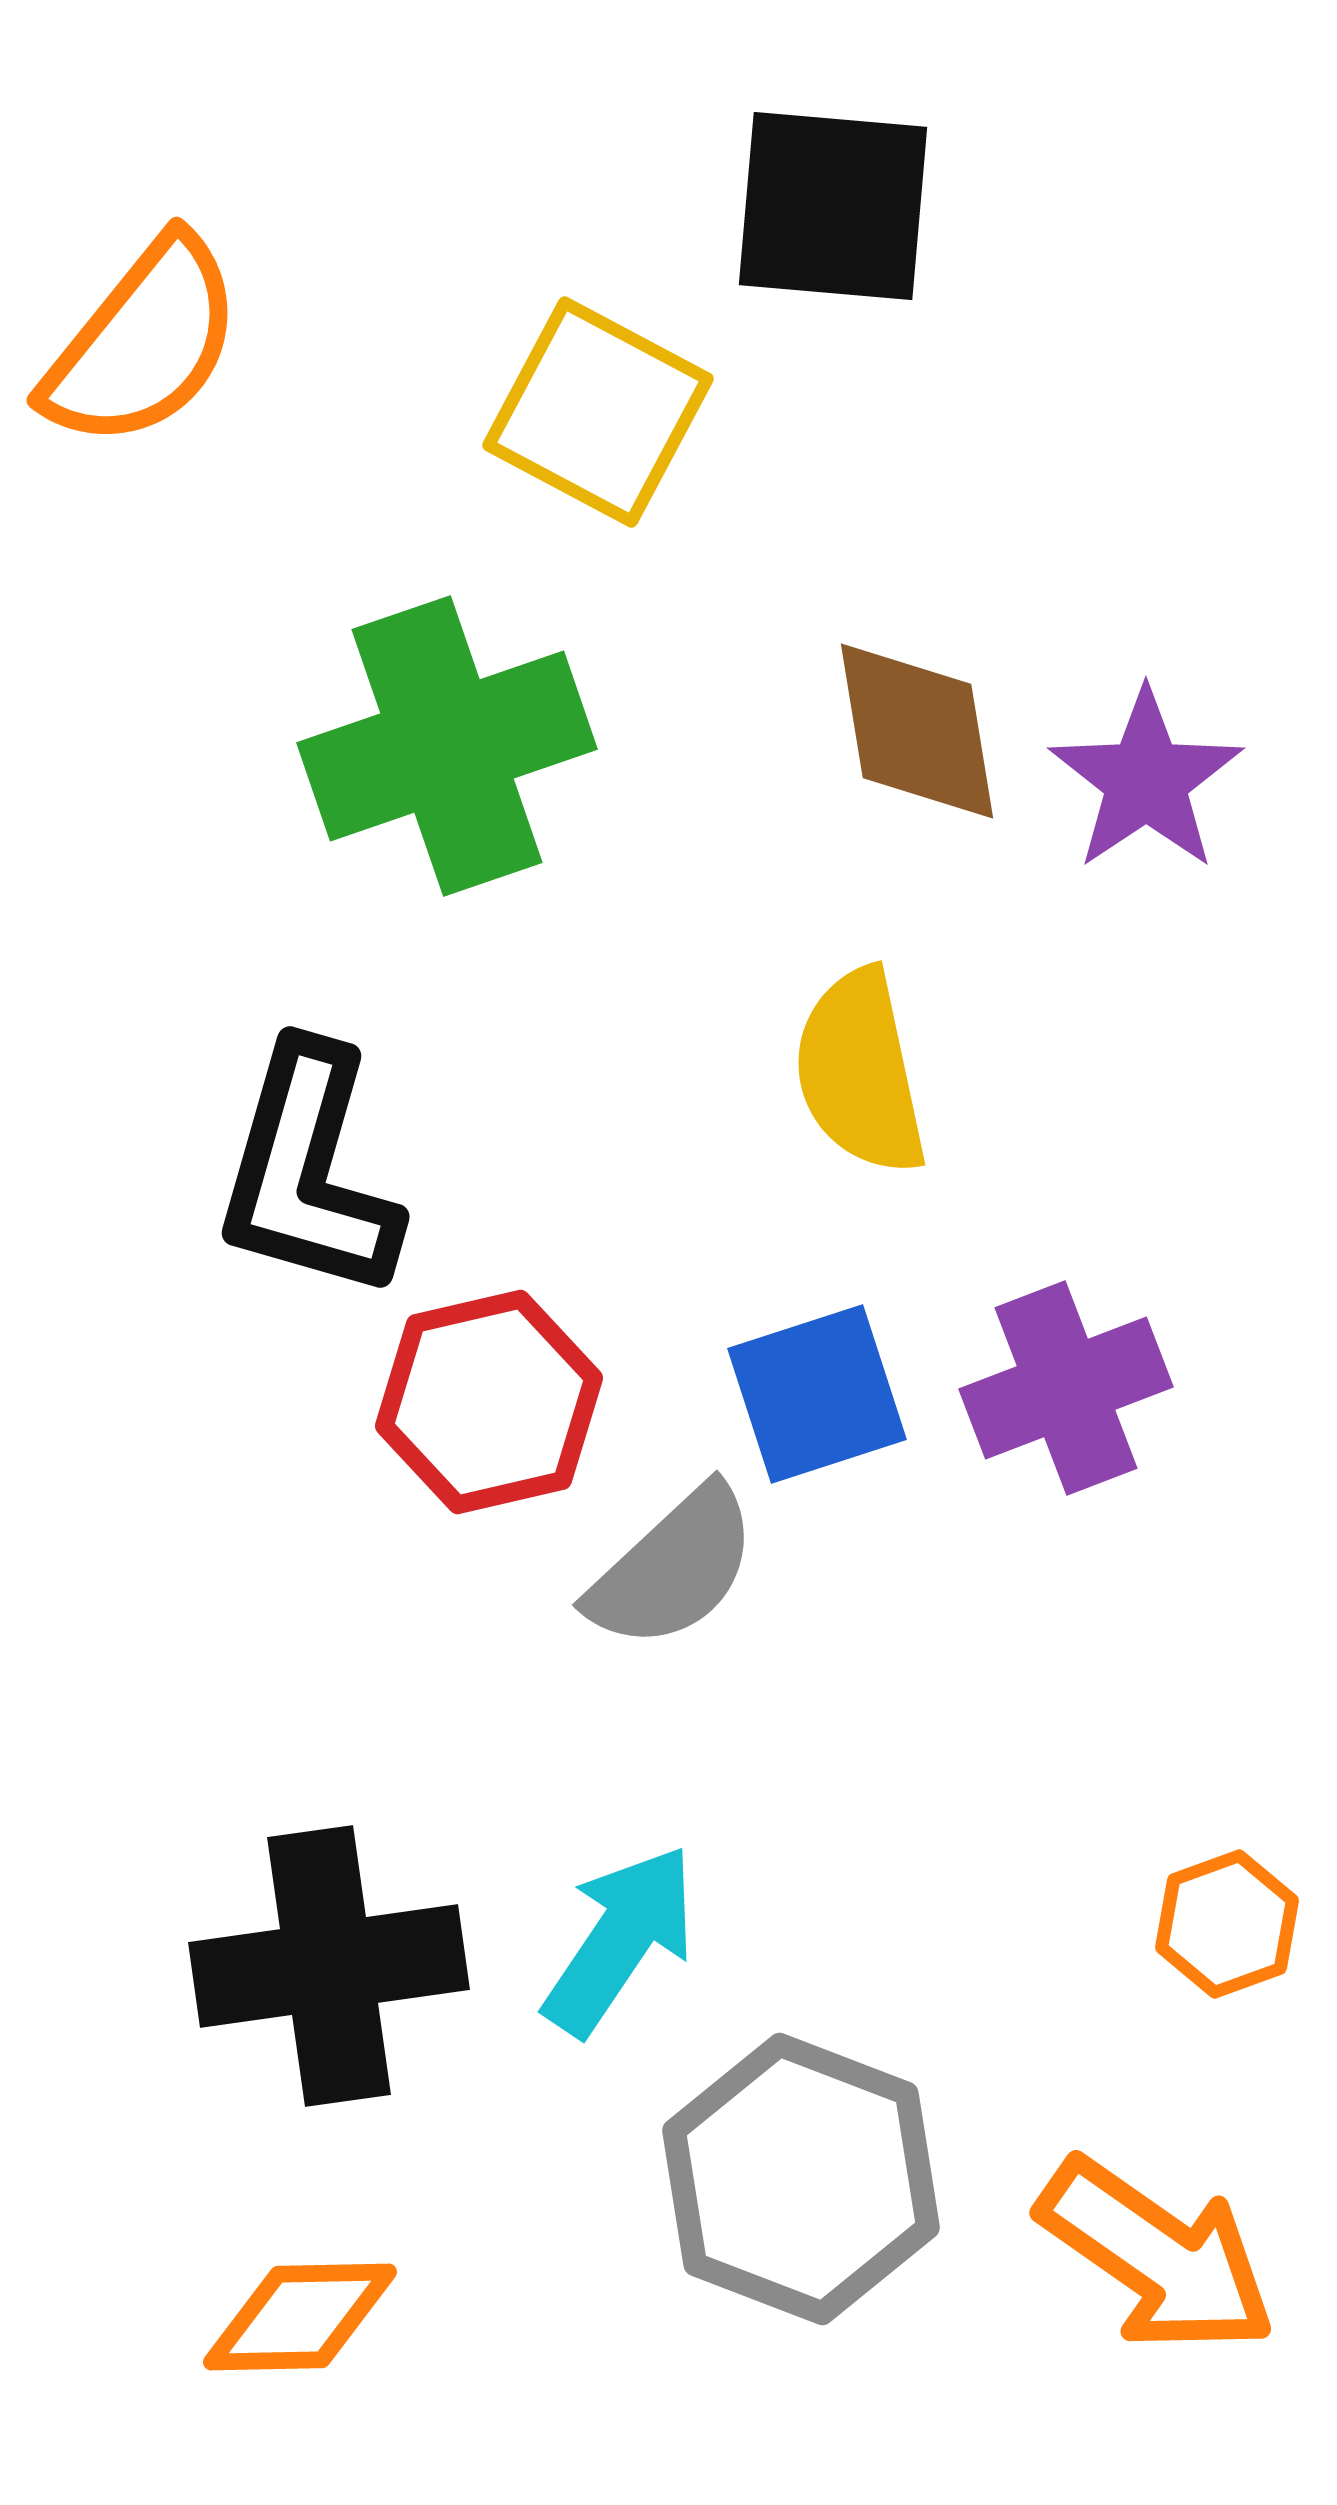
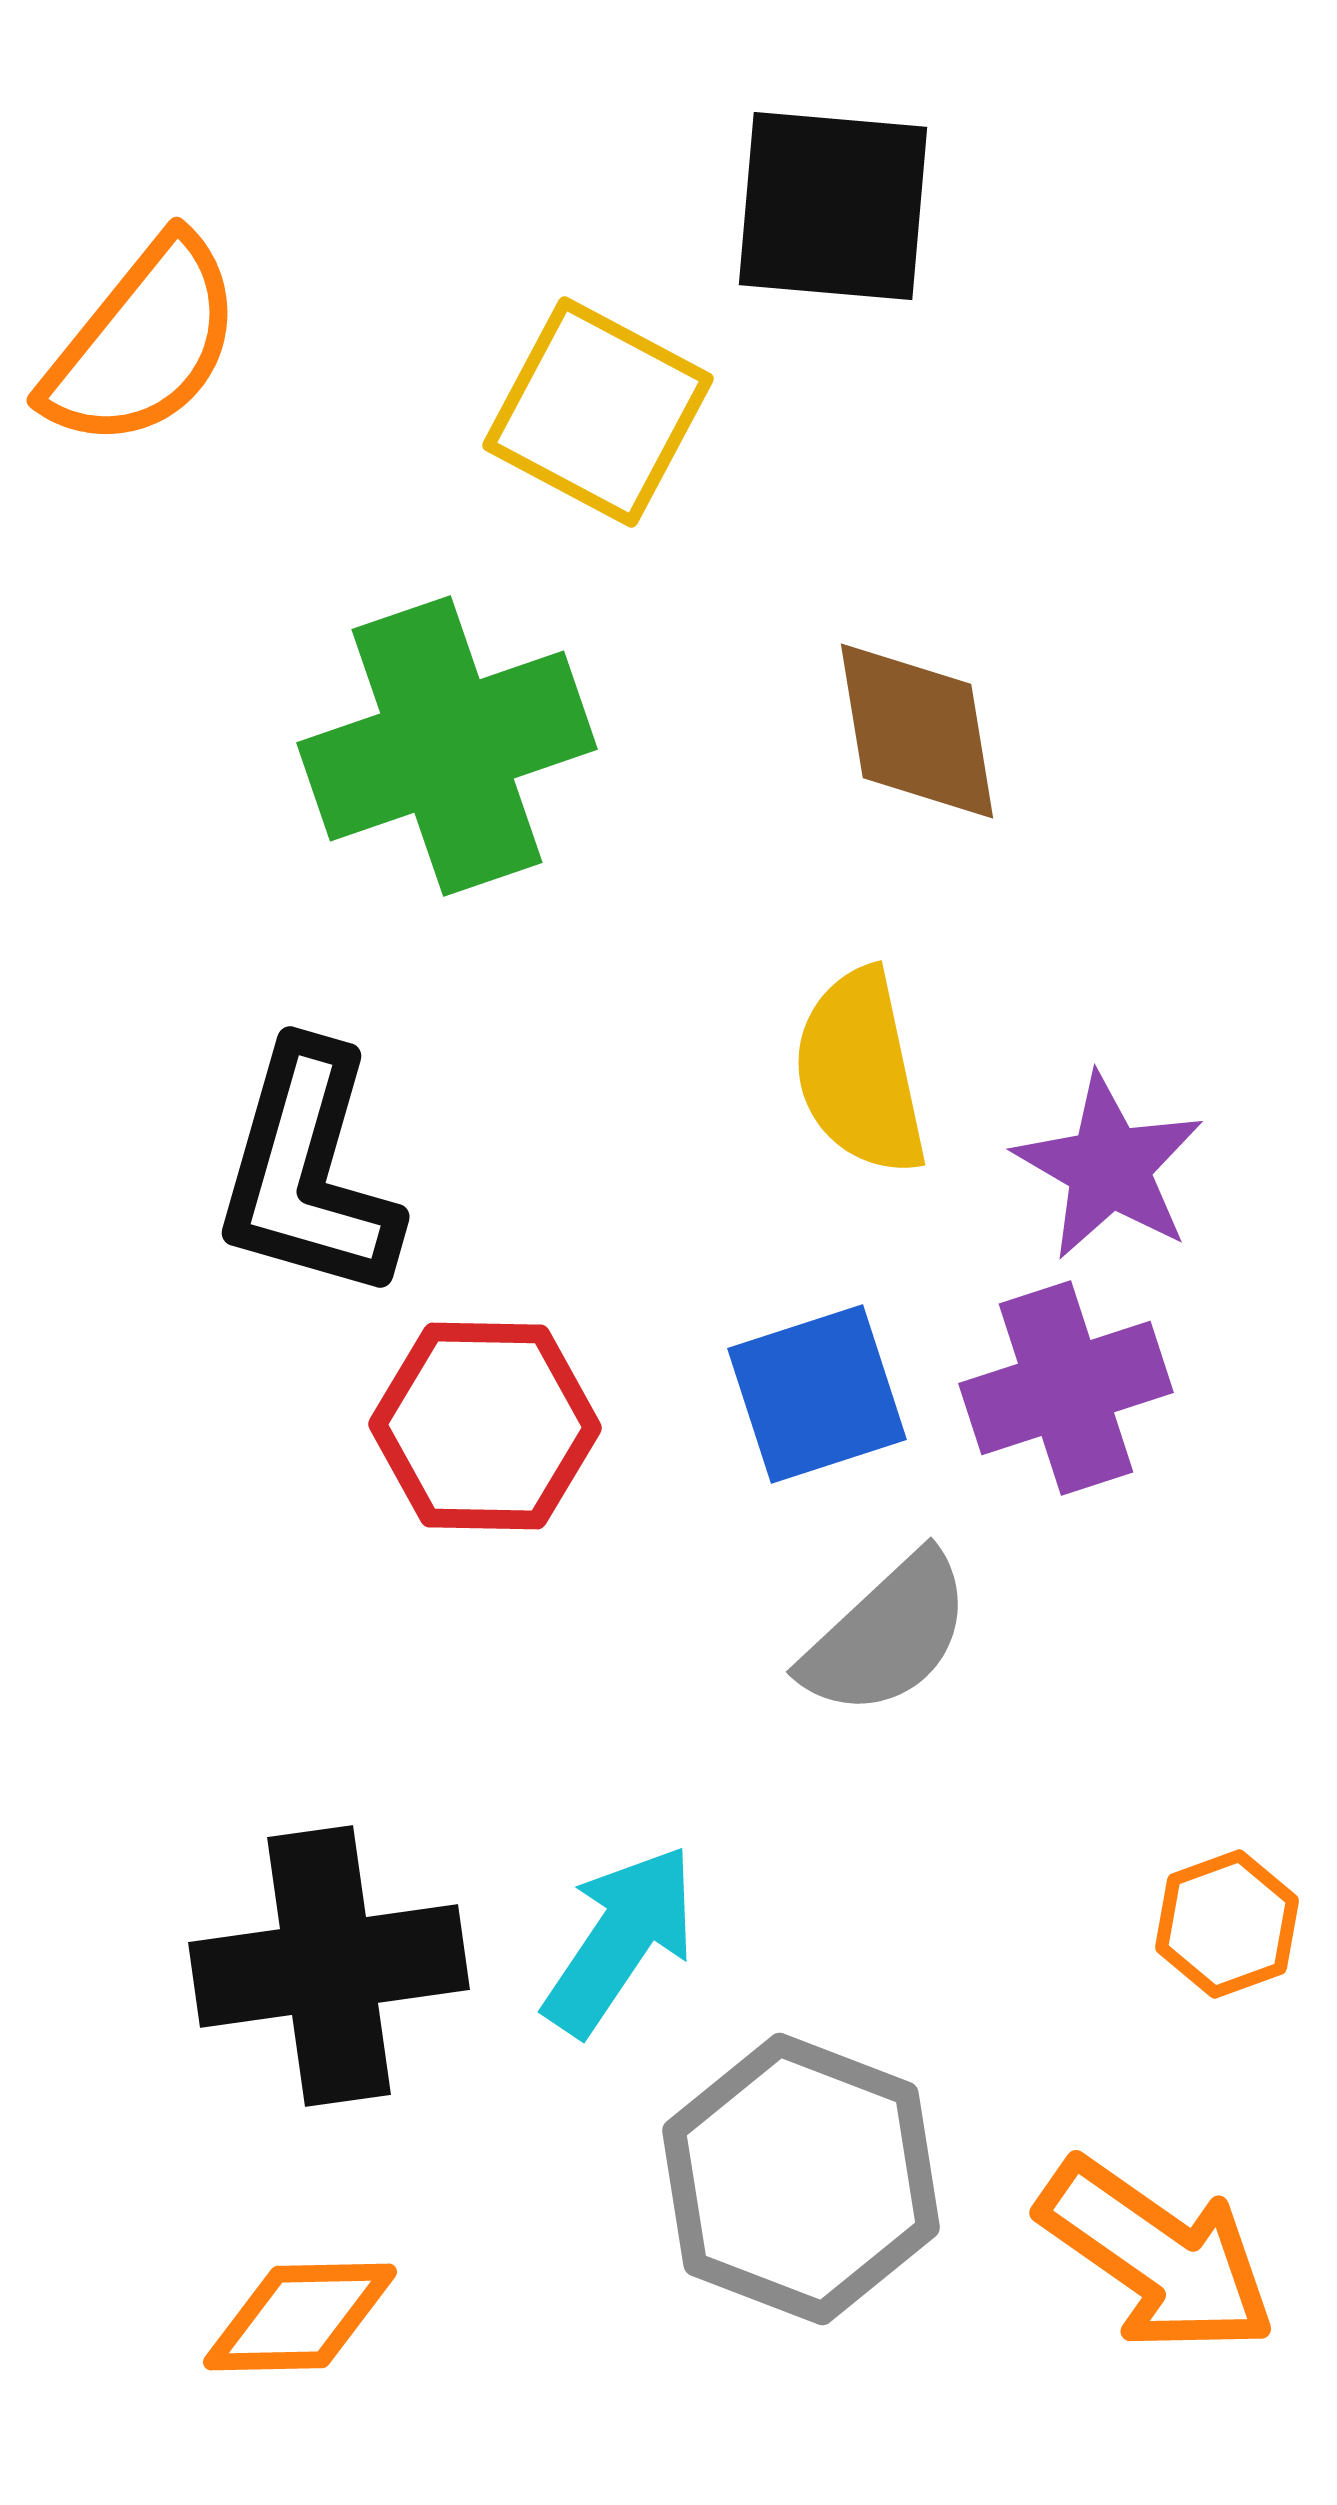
purple star: moved 37 px left, 387 px down; rotated 8 degrees counterclockwise
purple cross: rotated 3 degrees clockwise
red hexagon: moved 4 px left, 24 px down; rotated 14 degrees clockwise
gray semicircle: moved 214 px right, 67 px down
